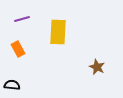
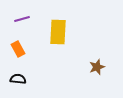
brown star: rotated 28 degrees clockwise
black semicircle: moved 6 px right, 6 px up
